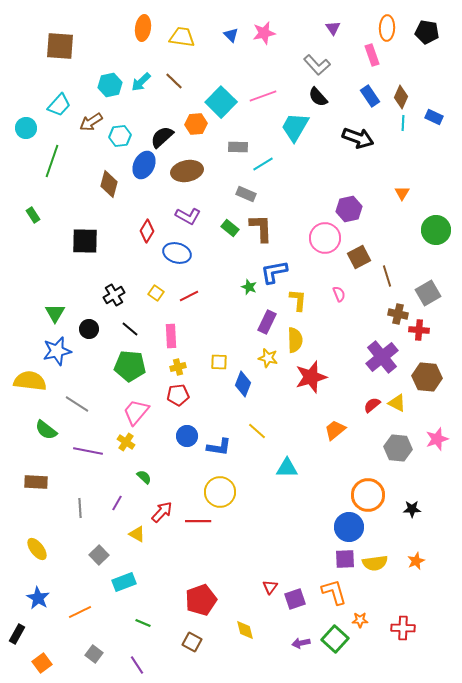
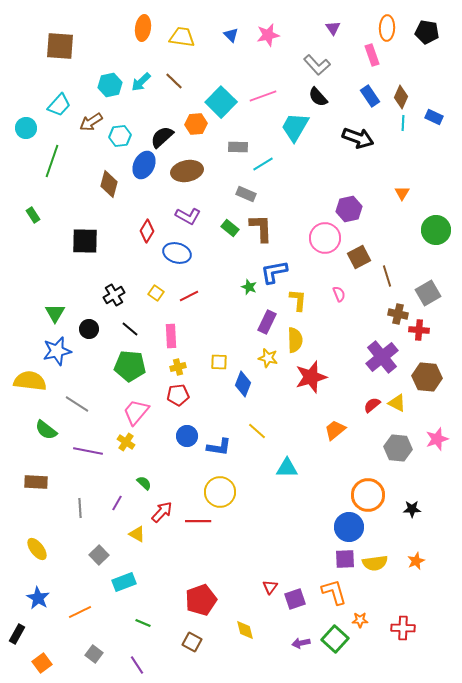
pink star at (264, 33): moved 4 px right, 2 px down
green semicircle at (144, 477): moved 6 px down
